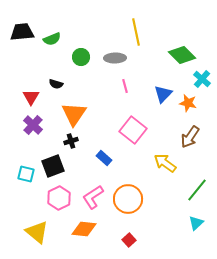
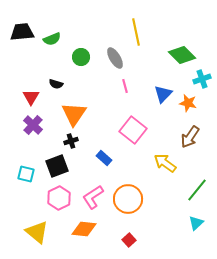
gray ellipse: rotated 60 degrees clockwise
cyan cross: rotated 30 degrees clockwise
black square: moved 4 px right
